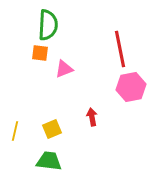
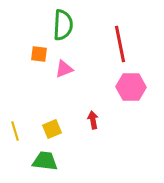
green semicircle: moved 15 px right
red line: moved 5 px up
orange square: moved 1 px left, 1 px down
pink hexagon: rotated 12 degrees clockwise
red arrow: moved 1 px right, 3 px down
yellow line: rotated 30 degrees counterclockwise
green trapezoid: moved 4 px left
